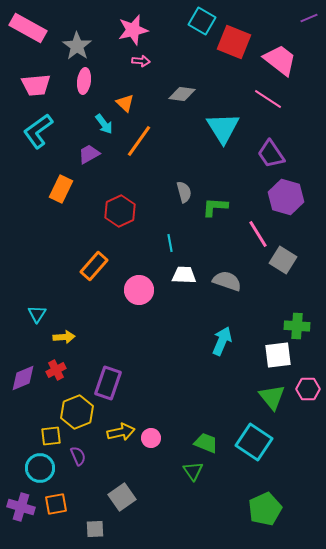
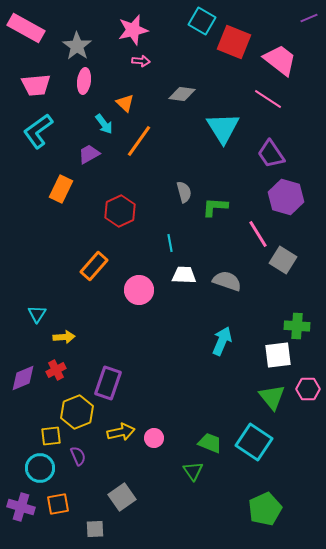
pink rectangle at (28, 28): moved 2 px left
pink circle at (151, 438): moved 3 px right
green trapezoid at (206, 443): moved 4 px right
orange square at (56, 504): moved 2 px right
